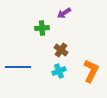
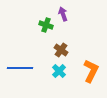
purple arrow: moved 1 px left, 1 px down; rotated 104 degrees clockwise
green cross: moved 4 px right, 3 px up; rotated 24 degrees clockwise
blue line: moved 2 px right, 1 px down
cyan cross: rotated 24 degrees counterclockwise
